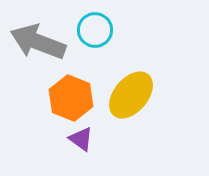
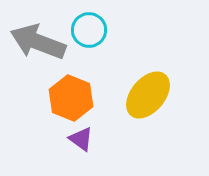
cyan circle: moved 6 px left
yellow ellipse: moved 17 px right
